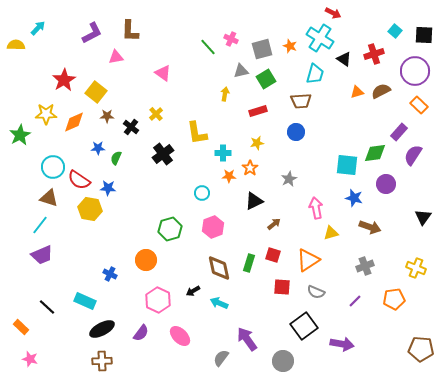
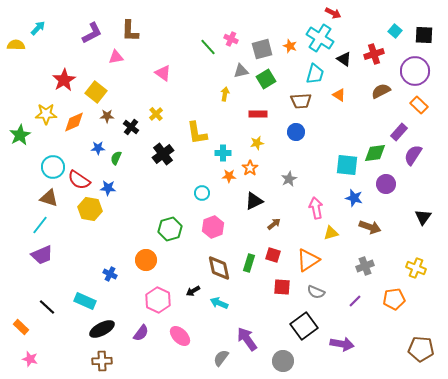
orange triangle at (357, 92): moved 18 px left, 3 px down; rotated 48 degrees clockwise
red rectangle at (258, 111): moved 3 px down; rotated 18 degrees clockwise
